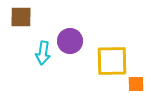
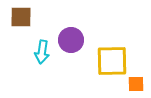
purple circle: moved 1 px right, 1 px up
cyan arrow: moved 1 px left, 1 px up
